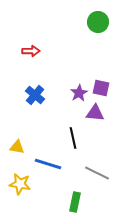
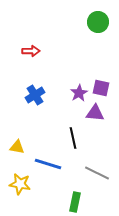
blue cross: rotated 18 degrees clockwise
